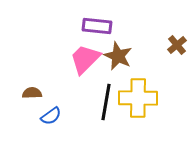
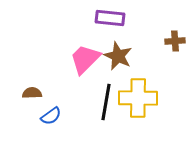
purple rectangle: moved 13 px right, 8 px up
brown cross: moved 2 px left, 4 px up; rotated 36 degrees clockwise
